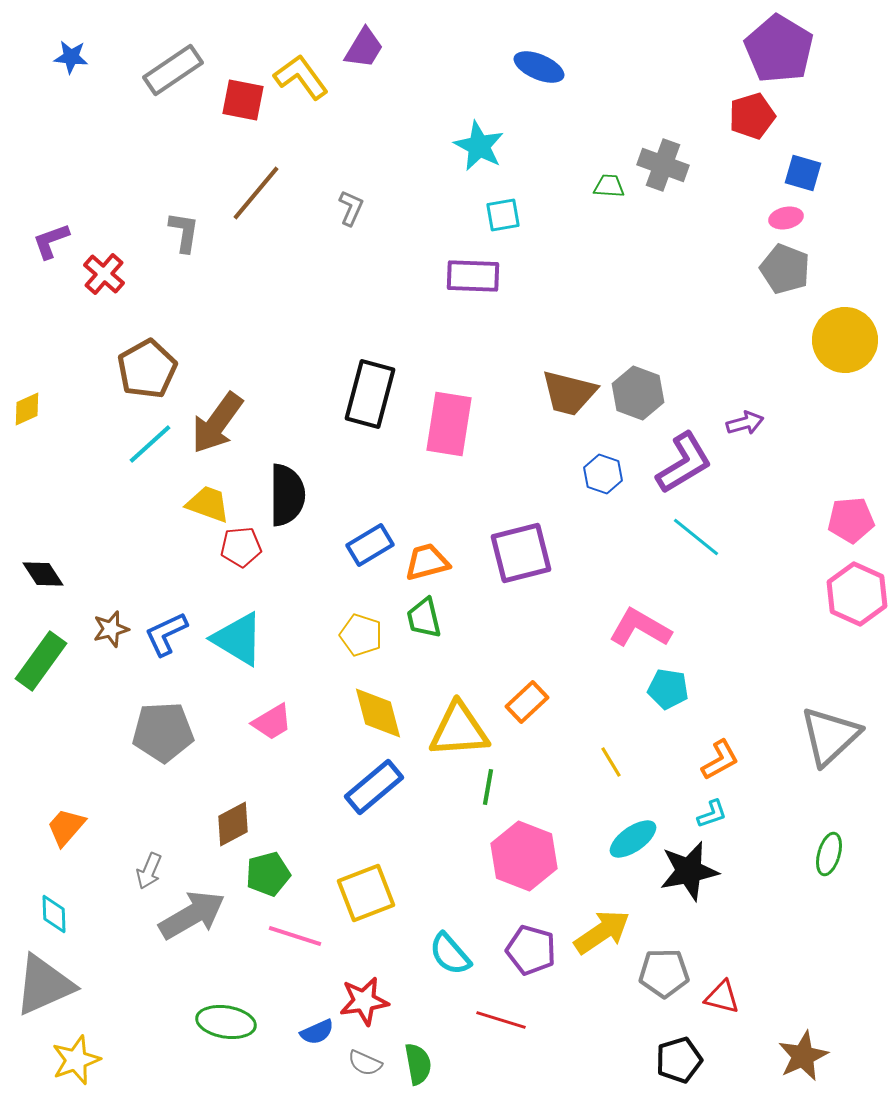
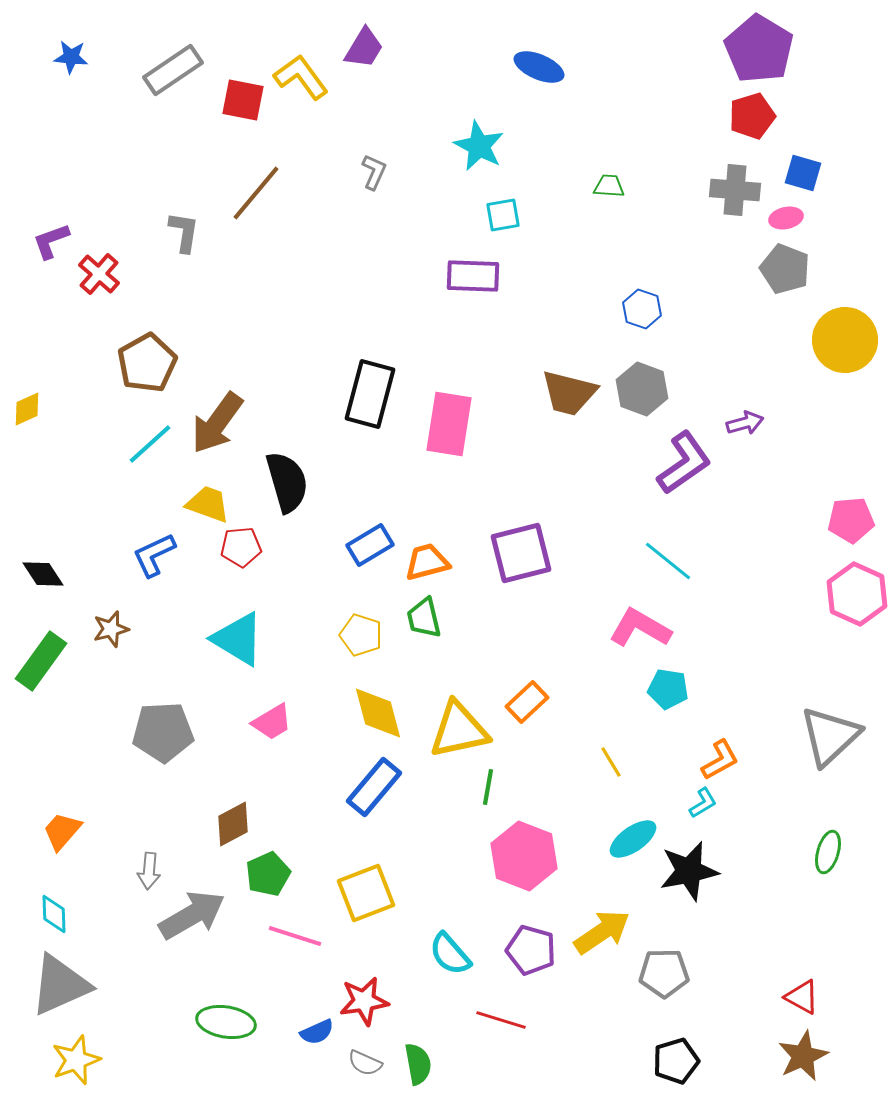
purple pentagon at (779, 49): moved 20 px left
gray cross at (663, 165): moved 72 px right, 25 px down; rotated 15 degrees counterclockwise
gray L-shape at (351, 208): moved 23 px right, 36 px up
red cross at (104, 274): moved 5 px left
brown pentagon at (147, 369): moved 6 px up
gray hexagon at (638, 393): moved 4 px right, 4 px up
purple L-shape at (684, 463): rotated 4 degrees counterclockwise
blue hexagon at (603, 474): moved 39 px right, 165 px up
black semicircle at (287, 495): moved 13 px up; rotated 16 degrees counterclockwise
cyan line at (696, 537): moved 28 px left, 24 px down
blue L-shape at (166, 634): moved 12 px left, 79 px up
yellow triangle at (459, 730): rotated 8 degrees counterclockwise
blue rectangle at (374, 787): rotated 10 degrees counterclockwise
cyan L-shape at (712, 814): moved 9 px left, 11 px up; rotated 12 degrees counterclockwise
orange trapezoid at (66, 827): moved 4 px left, 4 px down
green ellipse at (829, 854): moved 1 px left, 2 px up
gray arrow at (149, 871): rotated 18 degrees counterclockwise
green pentagon at (268, 874): rotated 9 degrees counterclockwise
gray triangle at (44, 985): moved 16 px right
red triangle at (722, 997): moved 80 px right; rotated 15 degrees clockwise
black pentagon at (679, 1060): moved 3 px left, 1 px down
